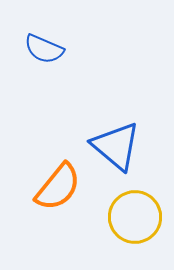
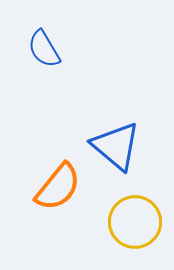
blue semicircle: rotated 36 degrees clockwise
yellow circle: moved 5 px down
